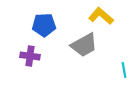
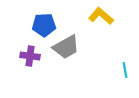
gray trapezoid: moved 18 px left, 2 px down
cyan line: moved 1 px right
